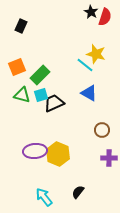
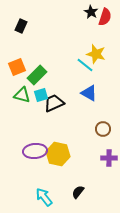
green rectangle: moved 3 px left
brown circle: moved 1 px right, 1 px up
yellow hexagon: rotated 10 degrees counterclockwise
